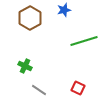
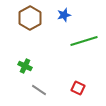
blue star: moved 5 px down
